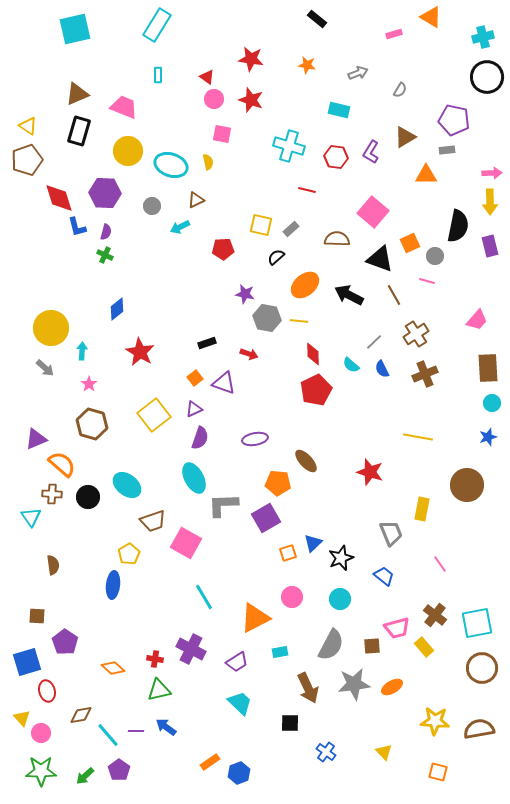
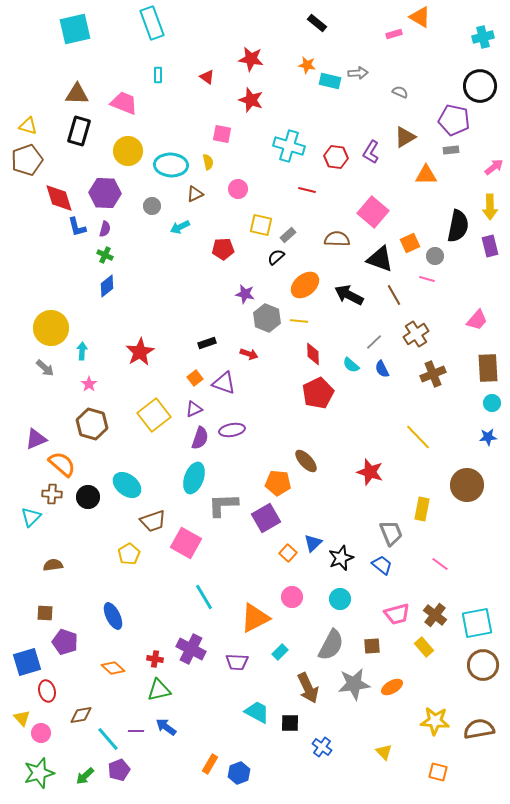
orange triangle at (431, 17): moved 11 px left
black rectangle at (317, 19): moved 4 px down
cyan rectangle at (157, 25): moved 5 px left, 2 px up; rotated 52 degrees counterclockwise
gray arrow at (358, 73): rotated 18 degrees clockwise
black circle at (487, 77): moved 7 px left, 9 px down
gray semicircle at (400, 90): moved 2 px down; rotated 98 degrees counterclockwise
brown triangle at (77, 94): rotated 25 degrees clockwise
pink circle at (214, 99): moved 24 px right, 90 px down
pink trapezoid at (124, 107): moved 4 px up
cyan rectangle at (339, 110): moved 9 px left, 29 px up
yellow triangle at (28, 126): rotated 18 degrees counterclockwise
gray rectangle at (447, 150): moved 4 px right
cyan ellipse at (171, 165): rotated 16 degrees counterclockwise
pink arrow at (492, 173): moved 2 px right, 6 px up; rotated 36 degrees counterclockwise
brown triangle at (196, 200): moved 1 px left, 6 px up
yellow arrow at (490, 202): moved 5 px down
gray rectangle at (291, 229): moved 3 px left, 6 px down
purple semicircle at (106, 232): moved 1 px left, 3 px up
pink line at (427, 281): moved 2 px up
blue diamond at (117, 309): moved 10 px left, 23 px up
gray hexagon at (267, 318): rotated 12 degrees clockwise
red star at (140, 352): rotated 12 degrees clockwise
brown cross at (425, 374): moved 8 px right
red pentagon at (316, 390): moved 2 px right, 3 px down
yellow line at (418, 437): rotated 36 degrees clockwise
blue star at (488, 437): rotated 12 degrees clockwise
purple ellipse at (255, 439): moved 23 px left, 9 px up
cyan ellipse at (194, 478): rotated 48 degrees clockwise
cyan triangle at (31, 517): rotated 20 degrees clockwise
orange square at (288, 553): rotated 30 degrees counterclockwise
pink line at (440, 564): rotated 18 degrees counterclockwise
brown semicircle at (53, 565): rotated 90 degrees counterclockwise
blue trapezoid at (384, 576): moved 2 px left, 11 px up
blue ellipse at (113, 585): moved 31 px down; rotated 32 degrees counterclockwise
brown square at (37, 616): moved 8 px right, 3 px up
pink trapezoid at (397, 628): moved 14 px up
purple pentagon at (65, 642): rotated 15 degrees counterclockwise
cyan rectangle at (280, 652): rotated 35 degrees counterclockwise
purple trapezoid at (237, 662): rotated 35 degrees clockwise
brown circle at (482, 668): moved 1 px right, 3 px up
cyan trapezoid at (240, 703): moved 17 px right, 9 px down; rotated 16 degrees counterclockwise
cyan line at (108, 735): moved 4 px down
blue cross at (326, 752): moved 4 px left, 5 px up
orange rectangle at (210, 762): moved 2 px down; rotated 24 degrees counterclockwise
purple pentagon at (119, 770): rotated 15 degrees clockwise
green star at (41, 771): moved 2 px left, 2 px down; rotated 16 degrees counterclockwise
